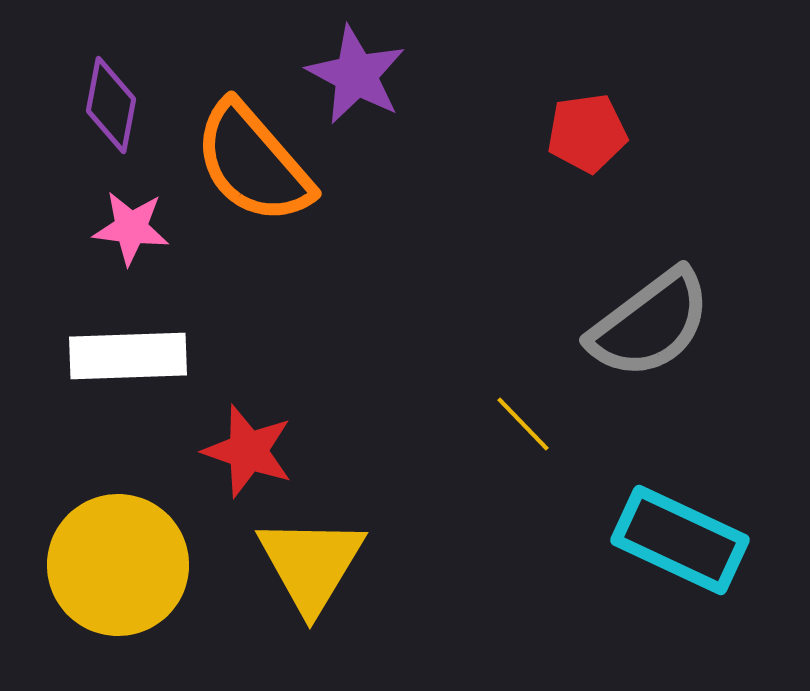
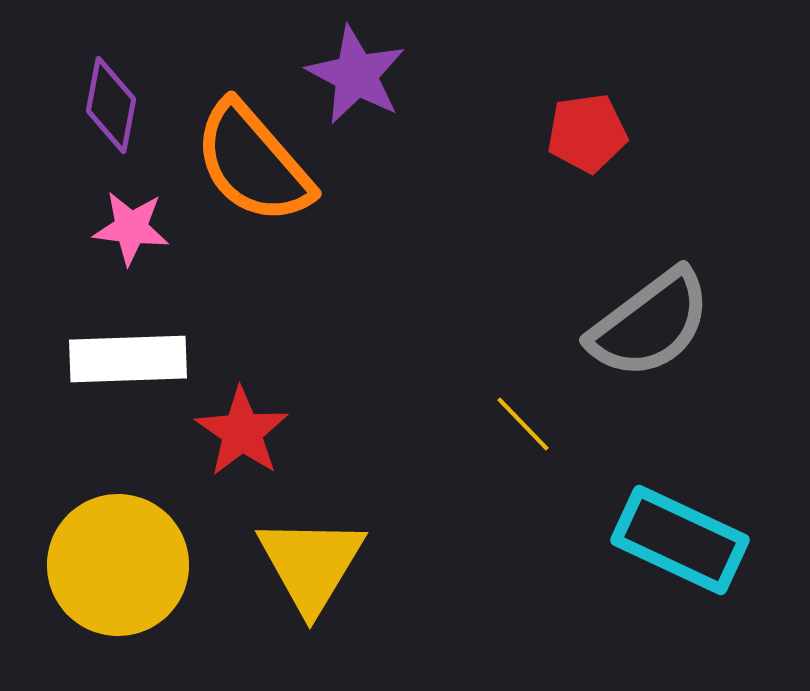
white rectangle: moved 3 px down
red star: moved 6 px left, 19 px up; rotated 16 degrees clockwise
